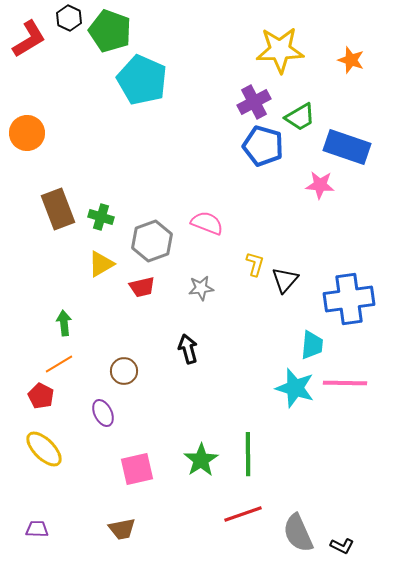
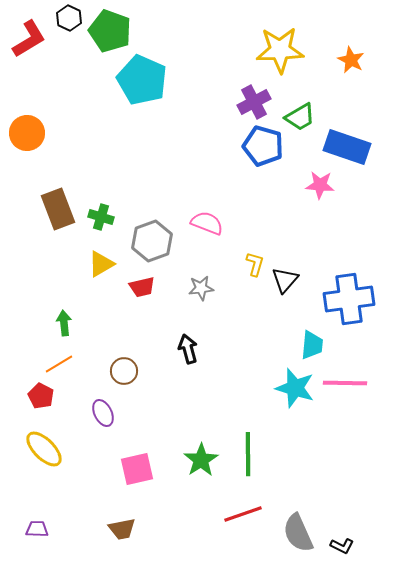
orange star: rotated 8 degrees clockwise
